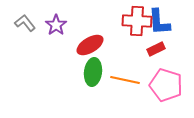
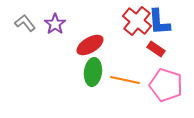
red cross: rotated 36 degrees clockwise
purple star: moved 1 px left, 1 px up
red rectangle: rotated 60 degrees clockwise
